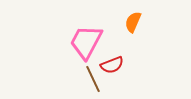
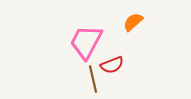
orange semicircle: rotated 25 degrees clockwise
brown line: rotated 12 degrees clockwise
